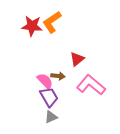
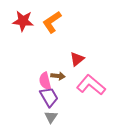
red star: moved 9 px left, 5 px up
pink semicircle: rotated 150 degrees counterclockwise
gray triangle: rotated 32 degrees counterclockwise
